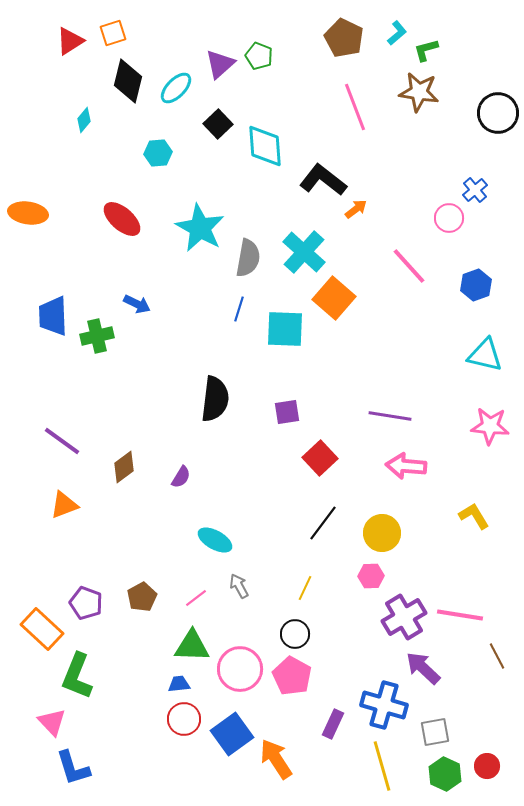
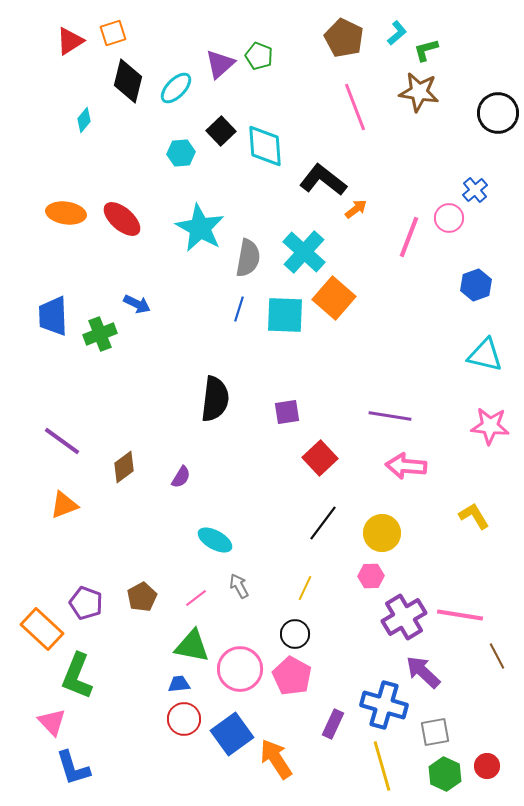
black square at (218, 124): moved 3 px right, 7 px down
cyan hexagon at (158, 153): moved 23 px right
orange ellipse at (28, 213): moved 38 px right
pink line at (409, 266): moved 29 px up; rotated 63 degrees clockwise
cyan square at (285, 329): moved 14 px up
green cross at (97, 336): moved 3 px right, 2 px up; rotated 8 degrees counterclockwise
green triangle at (192, 646): rotated 9 degrees clockwise
purple arrow at (423, 668): moved 4 px down
